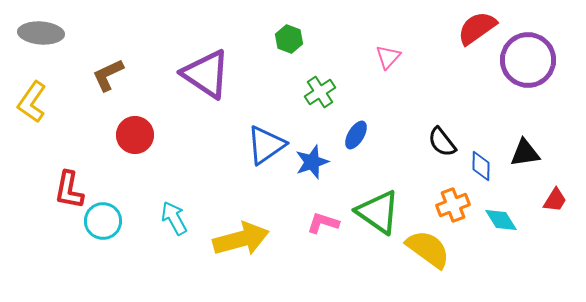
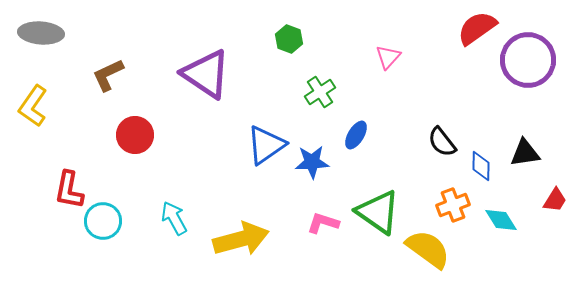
yellow L-shape: moved 1 px right, 4 px down
blue star: rotated 16 degrees clockwise
